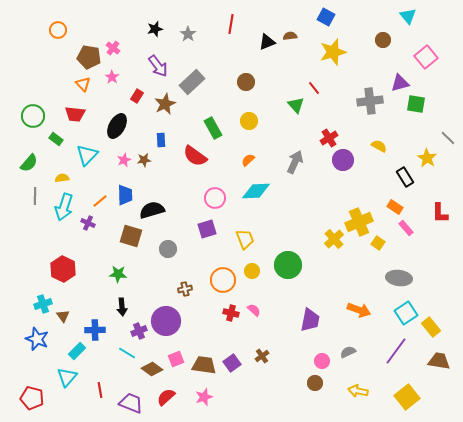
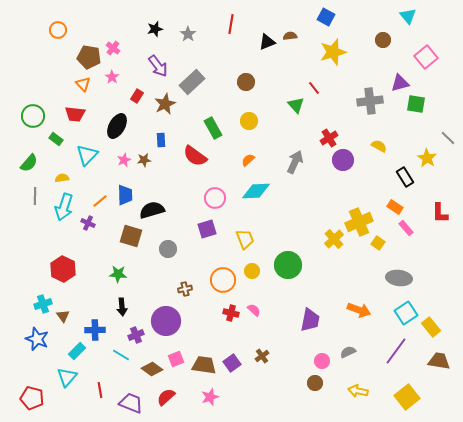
purple cross at (139, 331): moved 3 px left, 4 px down
cyan line at (127, 353): moved 6 px left, 2 px down
pink star at (204, 397): moved 6 px right
